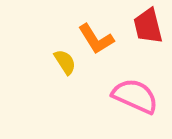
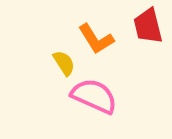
yellow semicircle: moved 1 px left, 1 px down
pink semicircle: moved 41 px left
